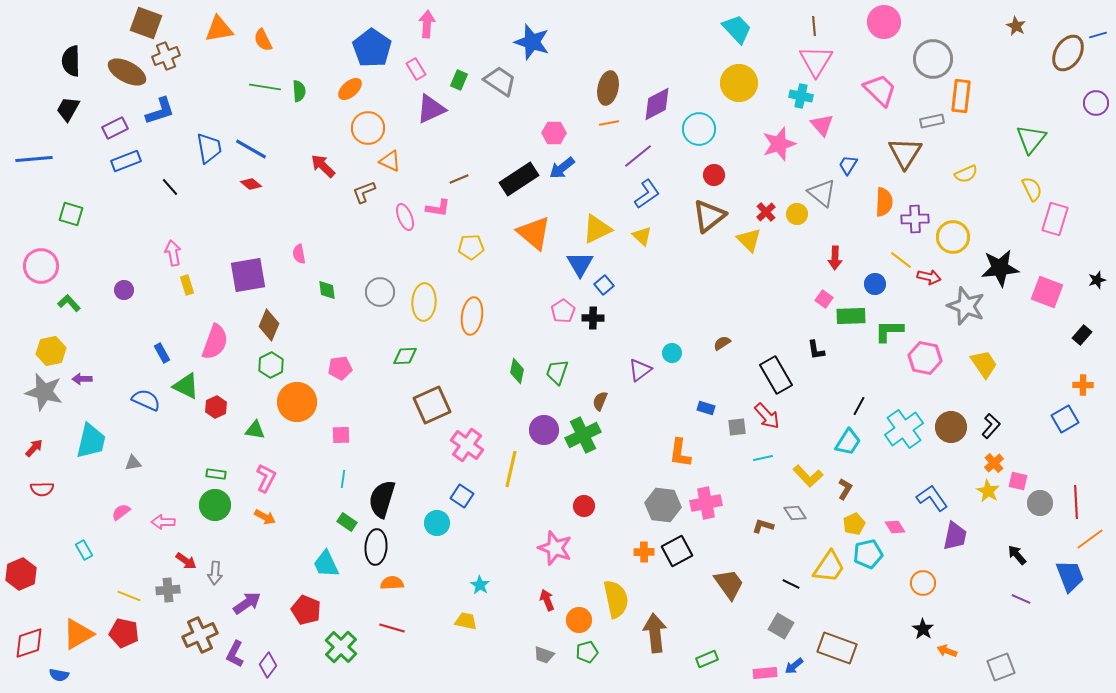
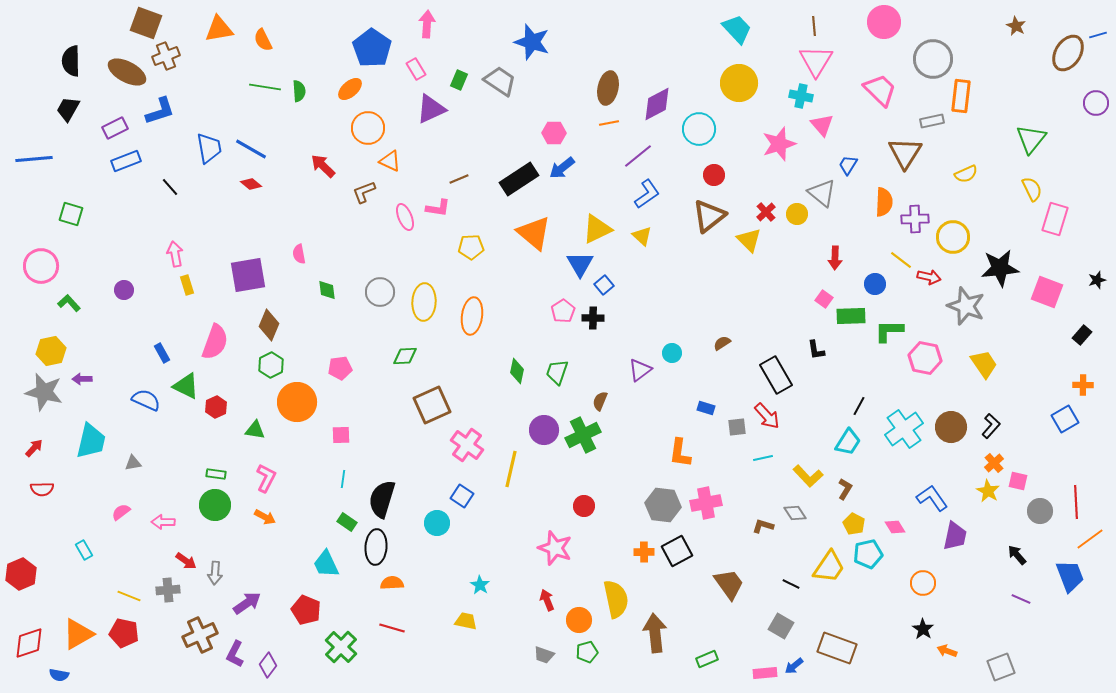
pink arrow at (173, 253): moved 2 px right, 1 px down
gray circle at (1040, 503): moved 8 px down
yellow pentagon at (854, 524): rotated 20 degrees counterclockwise
